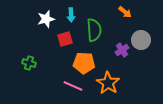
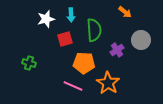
purple cross: moved 5 px left
